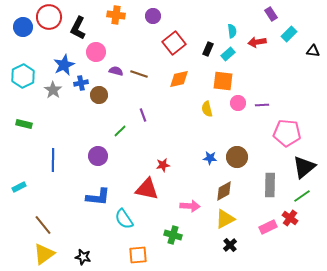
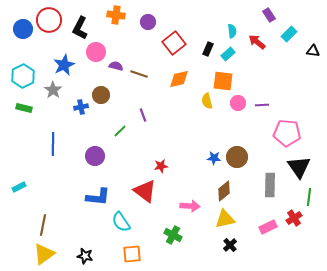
purple rectangle at (271, 14): moved 2 px left, 1 px down
purple circle at (153, 16): moved 5 px left, 6 px down
red circle at (49, 17): moved 3 px down
blue circle at (23, 27): moved 2 px down
black L-shape at (78, 28): moved 2 px right
red arrow at (257, 42): rotated 48 degrees clockwise
purple semicircle at (116, 71): moved 5 px up
blue cross at (81, 83): moved 24 px down
brown circle at (99, 95): moved 2 px right
yellow semicircle at (207, 109): moved 8 px up
green rectangle at (24, 124): moved 16 px up
purple circle at (98, 156): moved 3 px left
blue star at (210, 158): moved 4 px right
blue line at (53, 160): moved 16 px up
red star at (163, 165): moved 2 px left, 1 px down
black triangle at (304, 167): moved 5 px left; rotated 25 degrees counterclockwise
red triangle at (147, 189): moved 2 px left, 2 px down; rotated 25 degrees clockwise
brown diamond at (224, 191): rotated 10 degrees counterclockwise
green line at (302, 196): moved 7 px right, 1 px down; rotated 48 degrees counterclockwise
red cross at (290, 218): moved 4 px right; rotated 21 degrees clockwise
cyan semicircle at (124, 219): moved 3 px left, 3 px down
yellow triangle at (225, 219): rotated 15 degrees clockwise
brown line at (43, 225): rotated 50 degrees clockwise
green cross at (173, 235): rotated 12 degrees clockwise
orange square at (138, 255): moved 6 px left, 1 px up
black star at (83, 257): moved 2 px right, 1 px up
